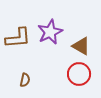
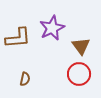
purple star: moved 2 px right, 4 px up
brown triangle: rotated 24 degrees clockwise
brown semicircle: moved 1 px up
